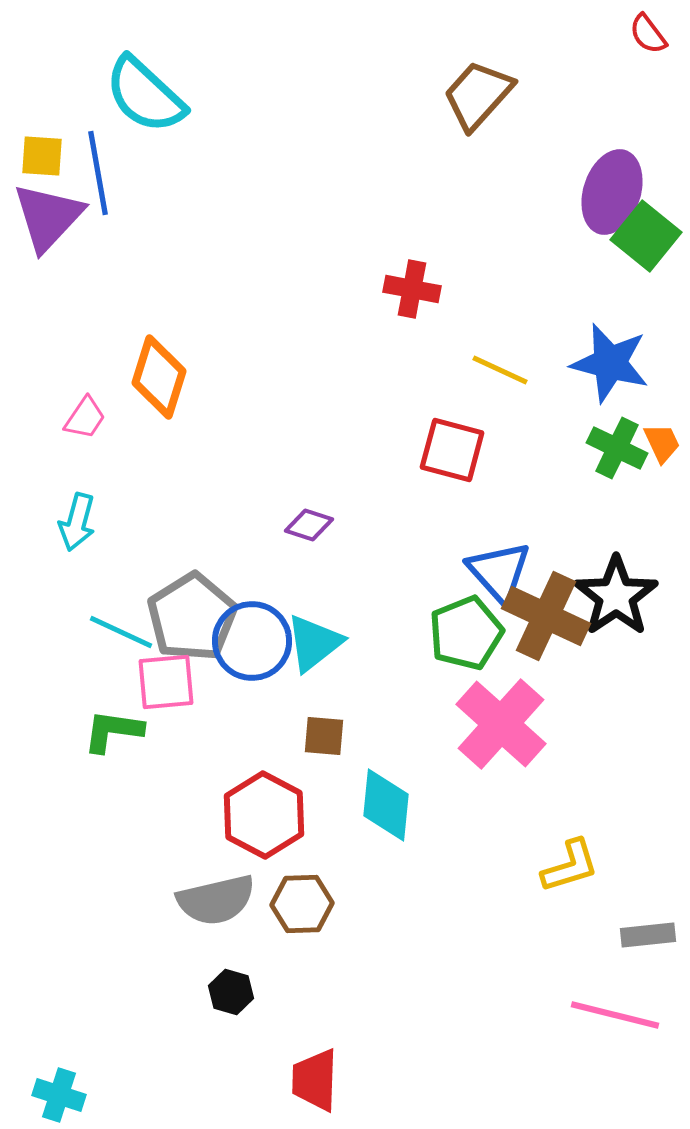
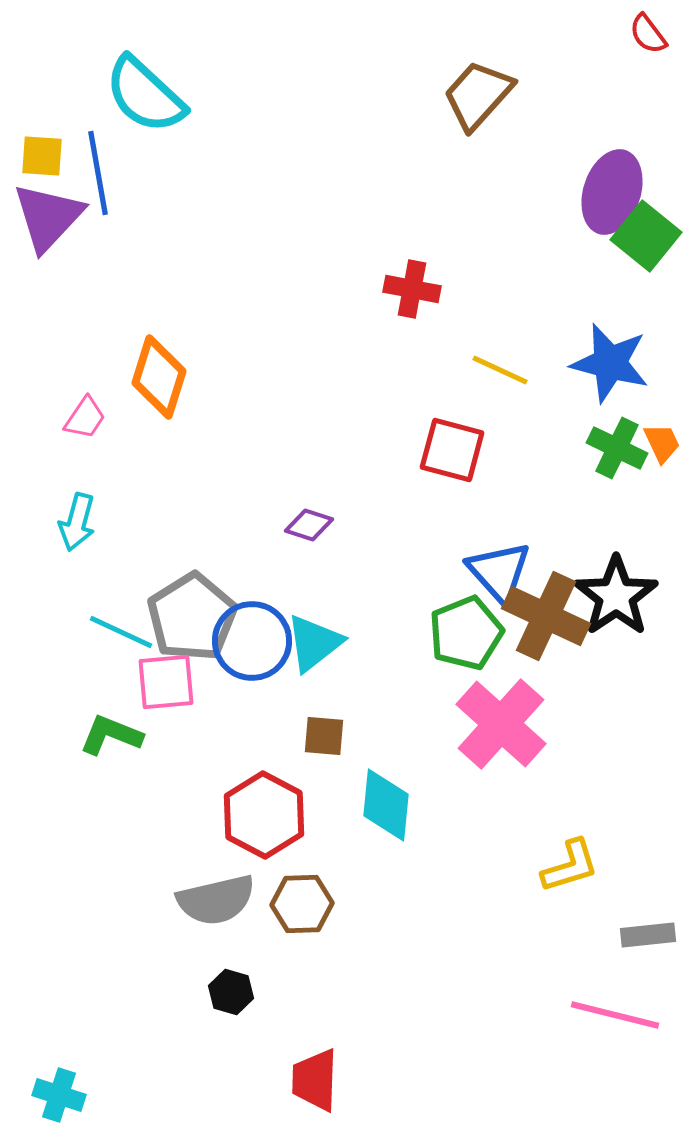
green L-shape: moved 2 px left, 4 px down; rotated 14 degrees clockwise
